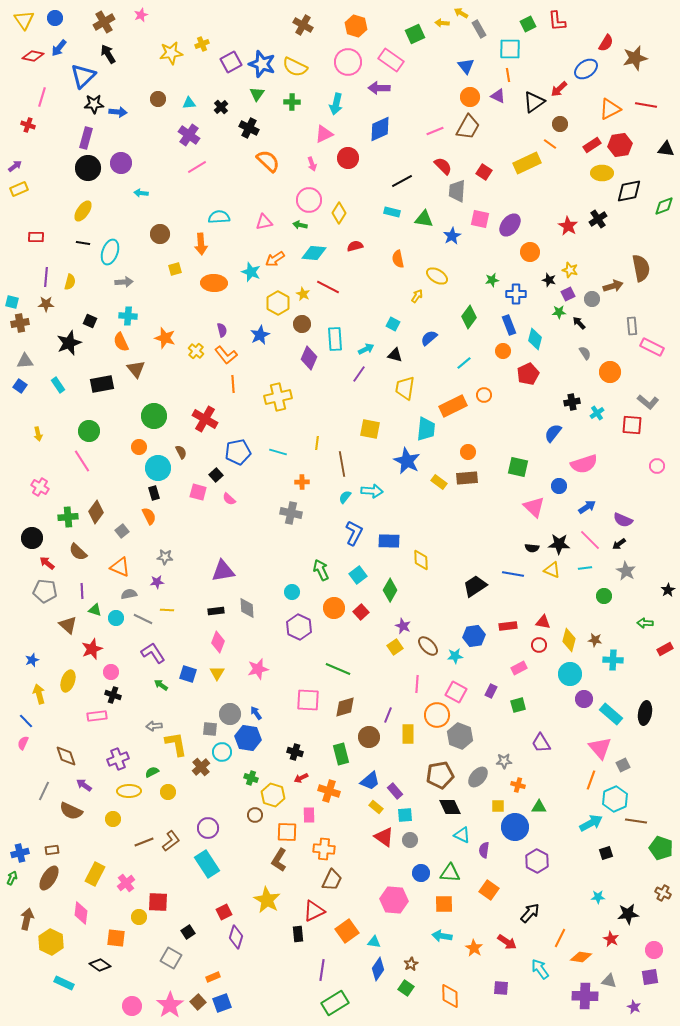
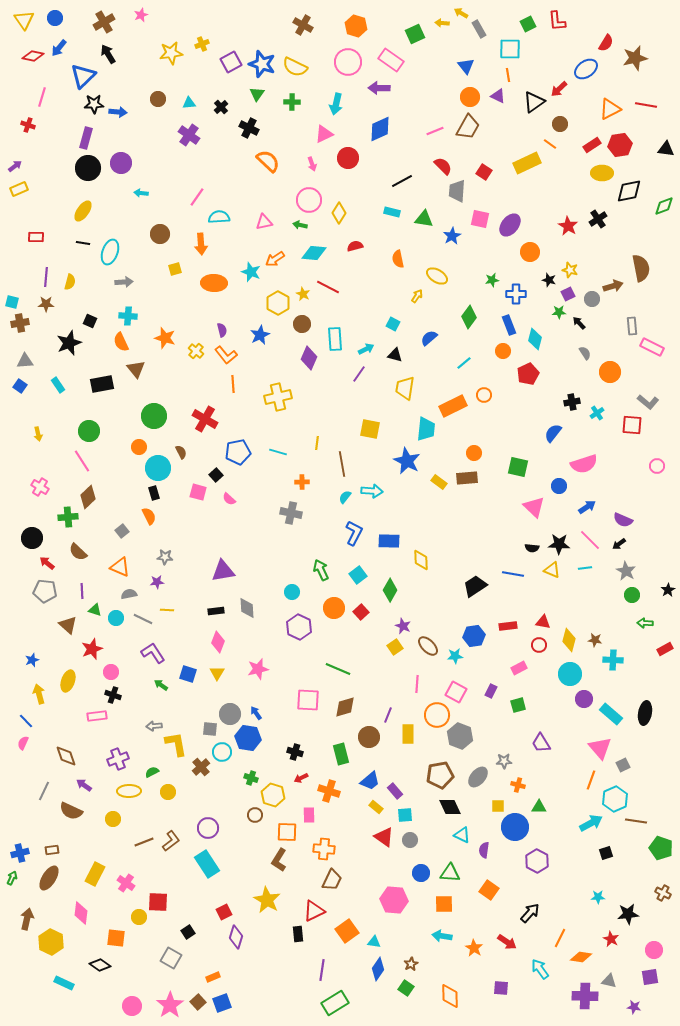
pink line at (197, 167): moved 30 px down; rotated 24 degrees counterclockwise
orange circle at (468, 452): moved 6 px right, 1 px down
brown diamond at (96, 512): moved 8 px left, 15 px up; rotated 10 degrees clockwise
green circle at (604, 596): moved 28 px right, 1 px up
pink cross at (126, 883): rotated 18 degrees counterclockwise
purple star at (634, 1007): rotated 16 degrees counterclockwise
